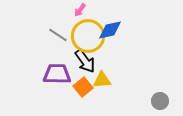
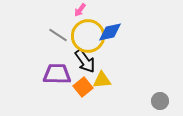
blue diamond: moved 2 px down
